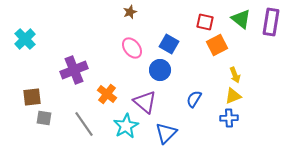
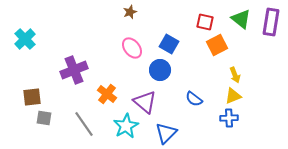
blue semicircle: rotated 84 degrees counterclockwise
